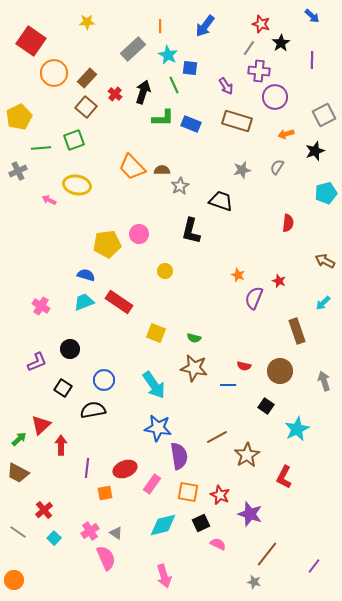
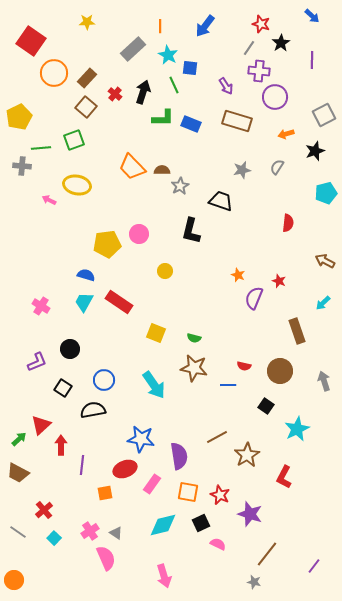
gray cross at (18, 171): moved 4 px right, 5 px up; rotated 30 degrees clockwise
cyan trapezoid at (84, 302): rotated 40 degrees counterclockwise
blue star at (158, 428): moved 17 px left, 11 px down
purple line at (87, 468): moved 5 px left, 3 px up
